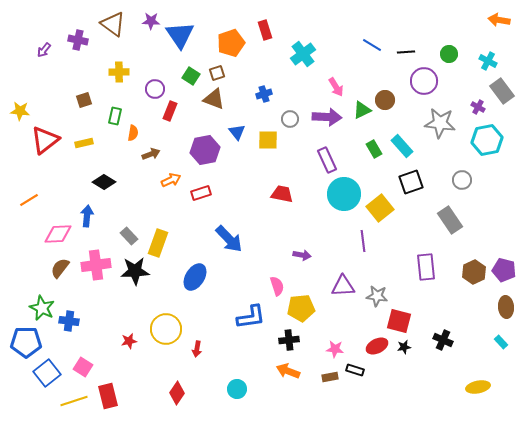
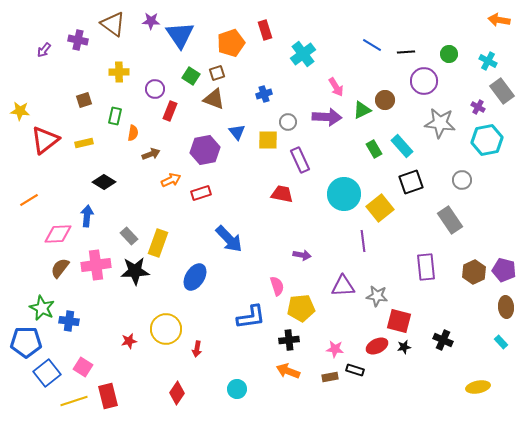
gray circle at (290, 119): moved 2 px left, 3 px down
purple rectangle at (327, 160): moved 27 px left
